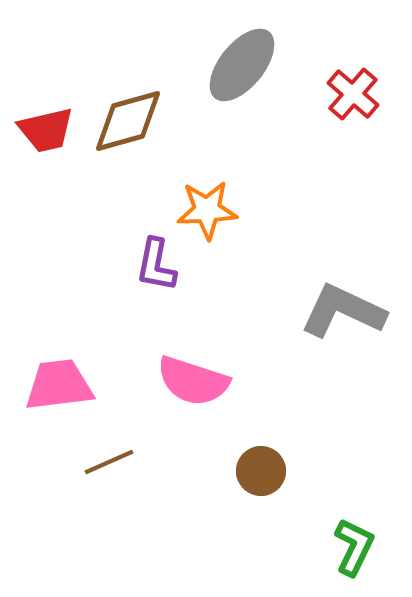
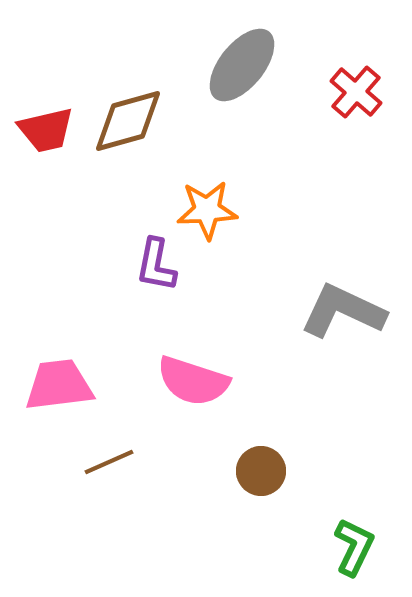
red cross: moved 3 px right, 2 px up
